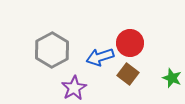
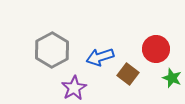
red circle: moved 26 px right, 6 px down
